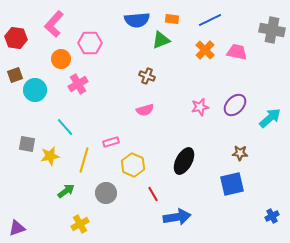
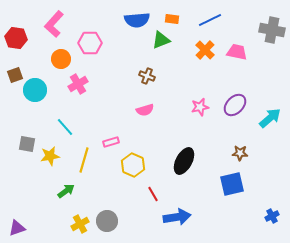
gray circle: moved 1 px right, 28 px down
